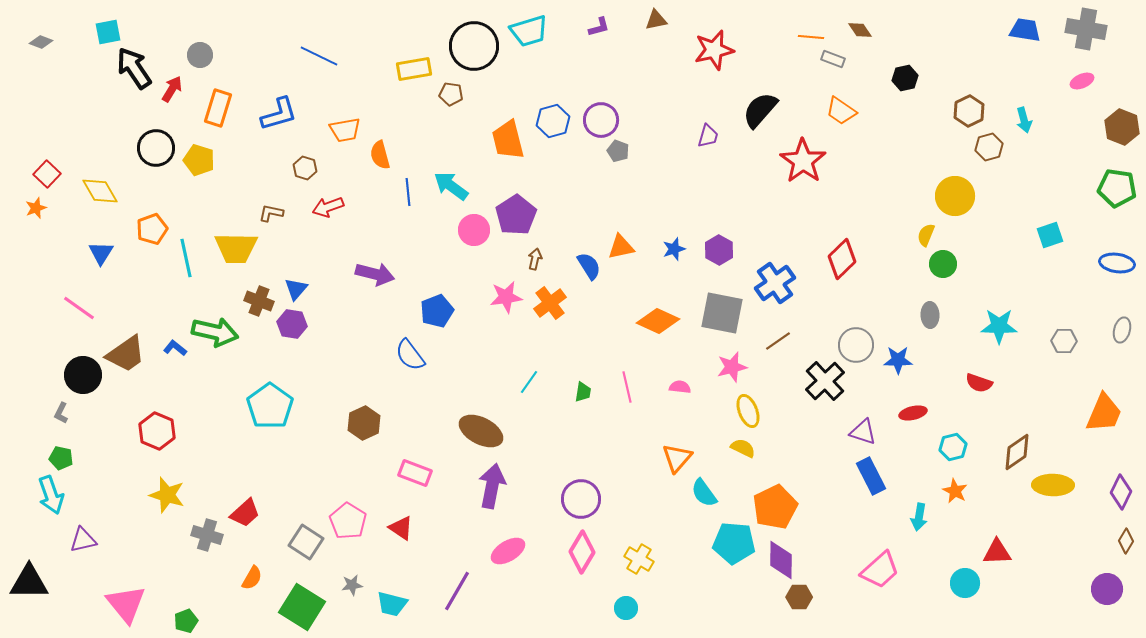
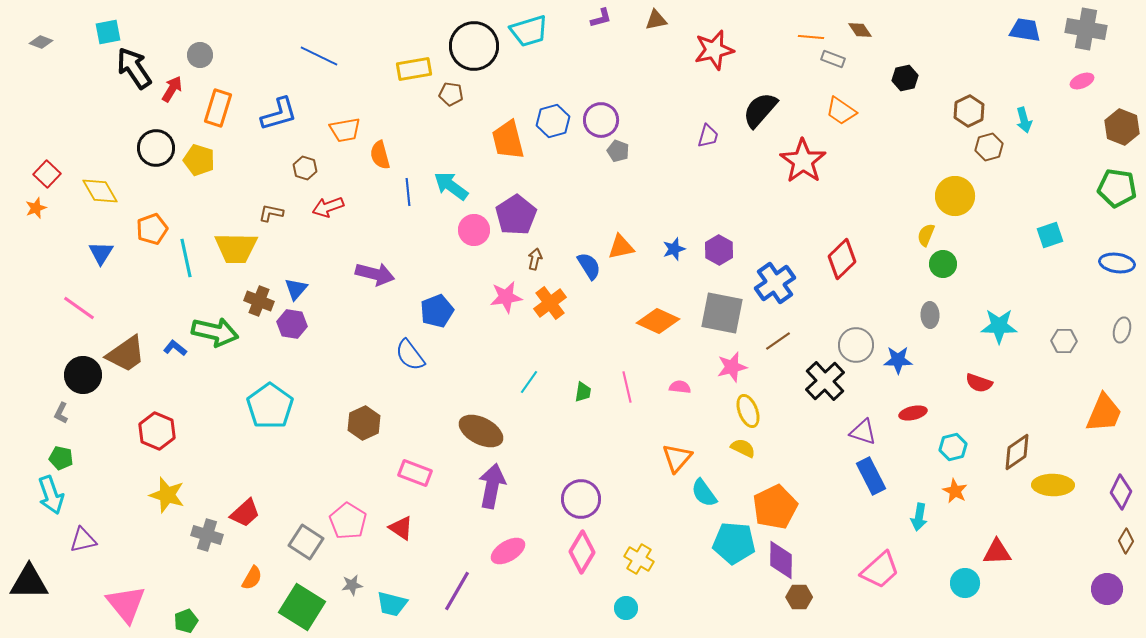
purple L-shape at (599, 27): moved 2 px right, 9 px up
